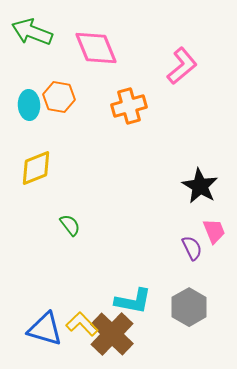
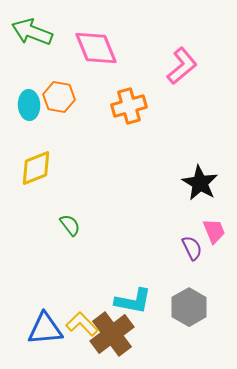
black star: moved 3 px up
blue triangle: rotated 21 degrees counterclockwise
brown cross: rotated 9 degrees clockwise
